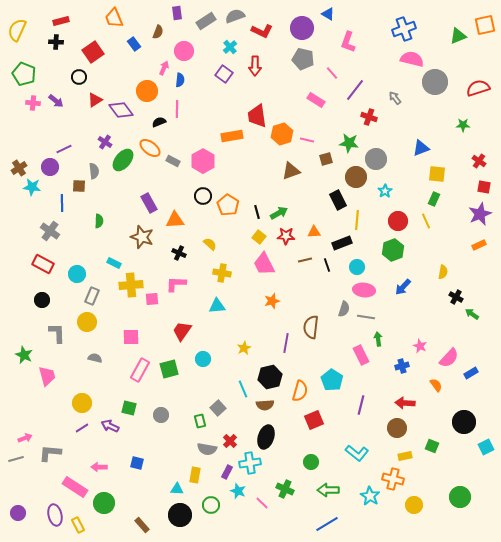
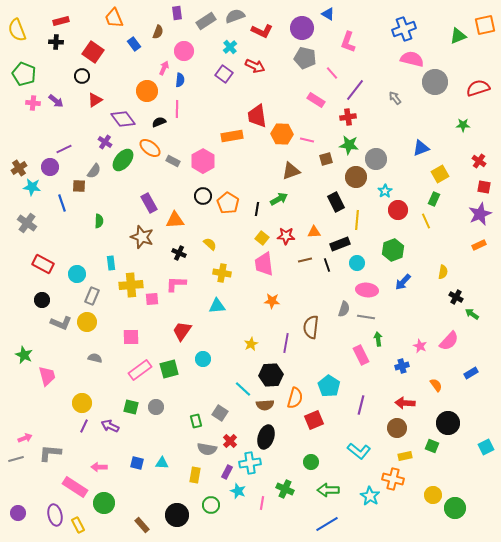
yellow semicircle at (17, 30): rotated 45 degrees counterclockwise
red square at (93, 52): rotated 20 degrees counterclockwise
gray pentagon at (303, 59): moved 2 px right, 1 px up
red arrow at (255, 66): rotated 66 degrees counterclockwise
black circle at (79, 77): moved 3 px right, 1 px up
purple diamond at (121, 110): moved 2 px right, 9 px down
red cross at (369, 117): moved 21 px left; rotated 28 degrees counterclockwise
orange hexagon at (282, 134): rotated 20 degrees clockwise
green star at (349, 143): moved 2 px down
gray semicircle at (94, 171): rotated 42 degrees clockwise
yellow square at (437, 174): moved 3 px right; rotated 36 degrees counterclockwise
black rectangle at (338, 200): moved 2 px left, 2 px down
blue line at (62, 203): rotated 18 degrees counterclockwise
orange pentagon at (228, 205): moved 2 px up
black line at (257, 212): moved 3 px up; rotated 24 degrees clockwise
green arrow at (279, 213): moved 14 px up
red circle at (398, 221): moved 11 px up
gray cross at (50, 231): moved 23 px left, 8 px up
yellow square at (259, 237): moved 3 px right, 1 px down
black rectangle at (342, 243): moved 2 px left, 1 px down
cyan rectangle at (114, 263): moved 3 px left; rotated 56 degrees clockwise
pink trapezoid at (264, 264): rotated 20 degrees clockwise
cyan circle at (357, 267): moved 4 px up
blue arrow at (403, 287): moved 5 px up
pink ellipse at (364, 290): moved 3 px right
orange star at (272, 301): rotated 21 degrees clockwise
gray L-shape at (57, 333): moved 4 px right, 10 px up; rotated 115 degrees clockwise
yellow star at (244, 348): moved 7 px right, 4 px up
pink semicircle at (449, 358): moved 17 px up
pink rectangle at (140, 370): rotated 25 degrees clockwise
black hexagon at (270, 377): moved 1 px right, 2 px up; rotated 10 degrees clockwise
cyan pentagon at (332, 380): moved 3 px left, 6 px down
cyan line at (243, 389): rotated 24 degrees counterclockwise
orange semicircle at (300, 391): moved 5 px left, 7 px down
green square at (129, 408): moved 2 px right, 1 px up
gray square at (218, 408): moved 2 px right, 5 px down; rotated 14 degrees counterclockwise
gray circle at (161, 415): moved 5 px left, 8 px up
green rectangle at (200, 421): moved 4 px left
black circle at (464, 422): moved 16 px left, 1 px down
purple line at (82, 428): moved 2 px right, 2 px up; rotated 32 degrees counterclockwise
cyan L-shape at (357, 453): moved 2 px right, 2 px up
cyan triangle at (177, 489): moved 15 px left, 26 px up
green circle at (460, 497): moved 5 px left, 11 px down
pink line at (262, 503): rotated 56 degrees clockwise
yellow circle at (414, 505): moved 19 px right, 10 px up
black circle at (180, 515): moved 3 px left
